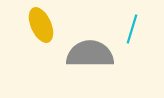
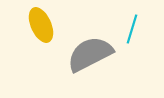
gray semicircle: rotated 27 degrees counterclockwise
